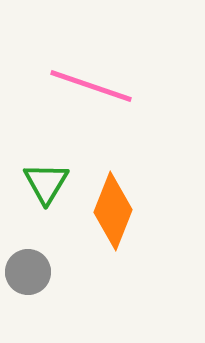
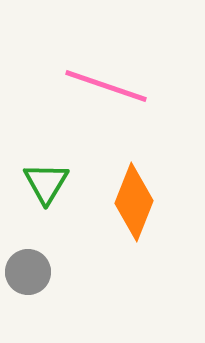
pink line: moved 15 px right
orange diamond: moved 21 px right, 9 px up
